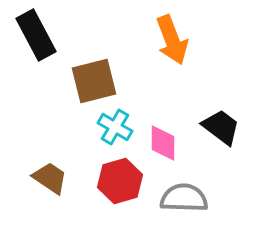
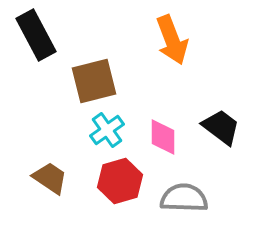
cyan cross: moved 8 px left, 3 px down; rotated 24 degrees clockwise
pink diamond: moved 6 px up
